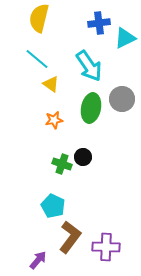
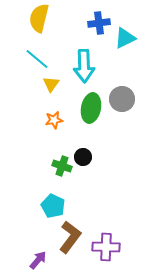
cyan arrow: moved 5 px left; rotated 32 degrees clockwise
yellow triangle: rotated 30 degrees clockwise
green cross: moved 2 px down
